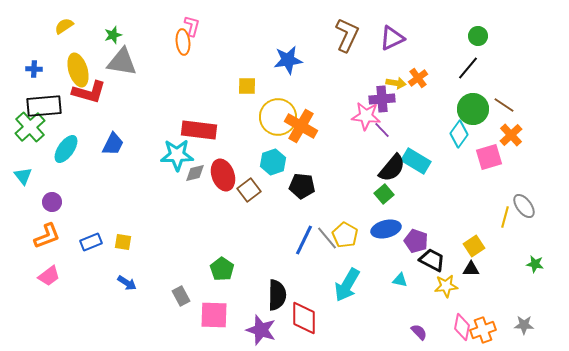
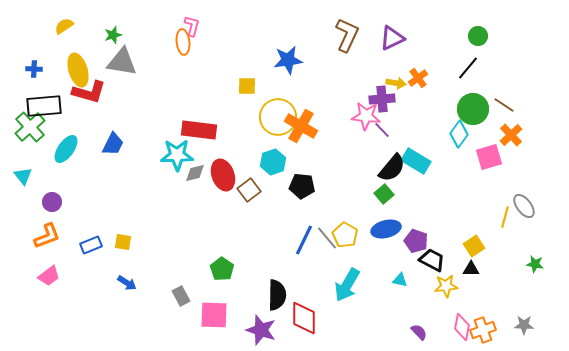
blue rectangle at (91, 242): moved 3 px down
